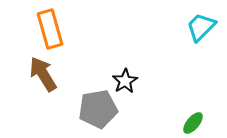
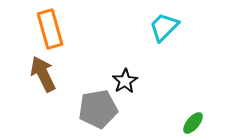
cyan trapezoid: moved 37 px left
brown arrow: rotated 6 degrees clockwise
